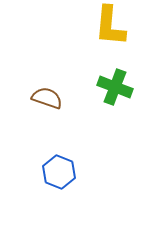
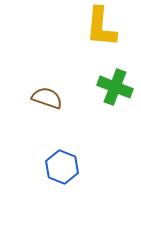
yellow L-shape: moved 9 px left, 1 px down
blue hexagon: moved 3 px right, 5 px up
